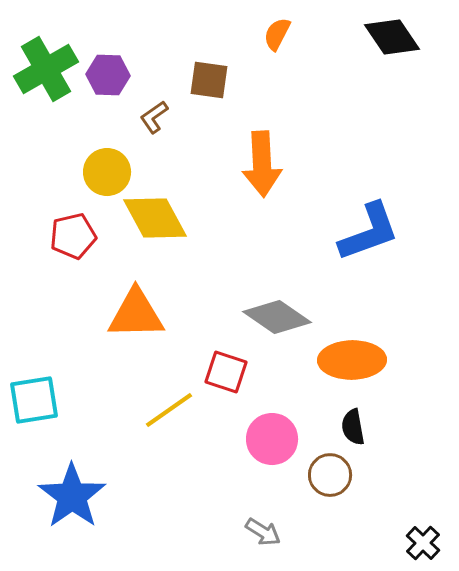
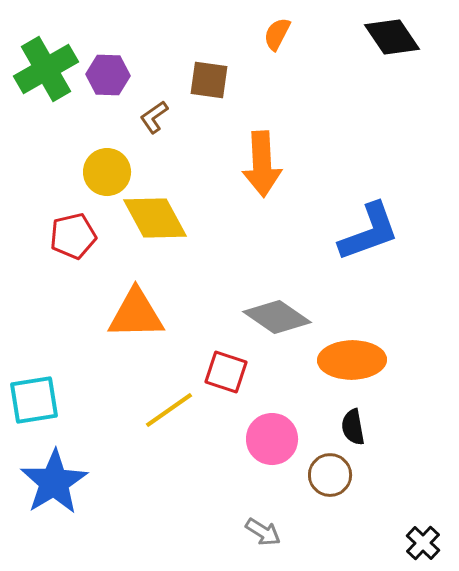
blue star: moved 18 px left, 14 px up; rotated 4 degrees clockwise
